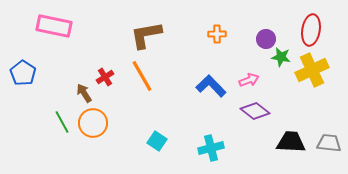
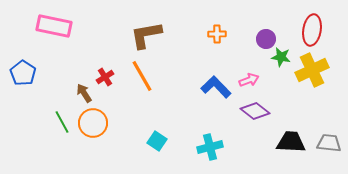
red ellipse: moved 1 px right
blue L-shape: moved 5 px right, 1 px down
cyan cross: moved 1 px left, 1 px up
